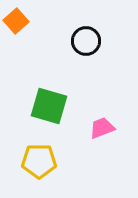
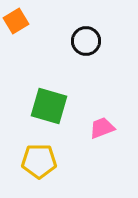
orange square: rotated 10 degrees clockwise
